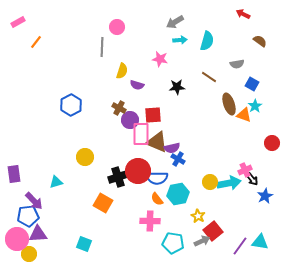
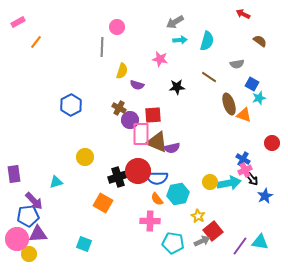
cyan star at (255, 106): moved 4 px right, 8 px up; rotated 16 degrees clockwise
blue cross at (178, 159): moved 65 px right
